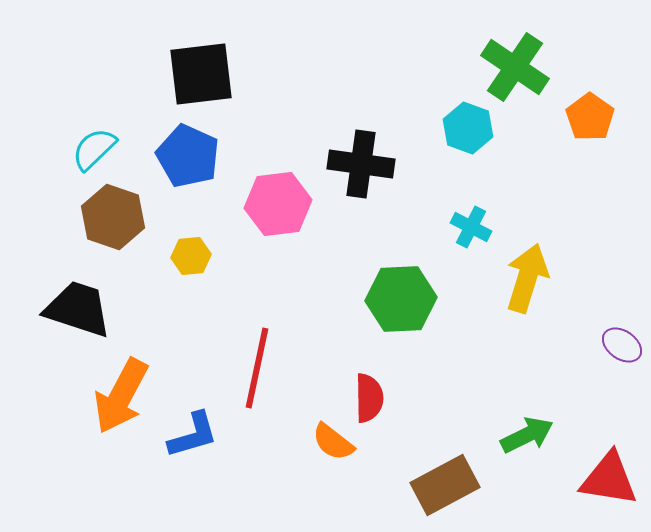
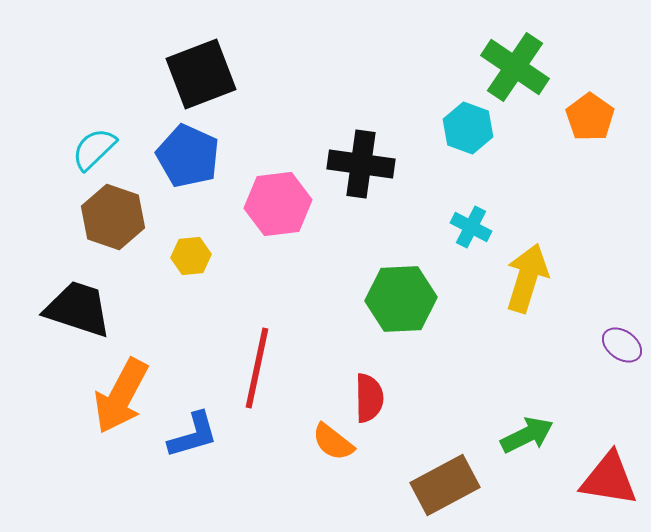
black square: rotated 14 degrees counterclockwise
